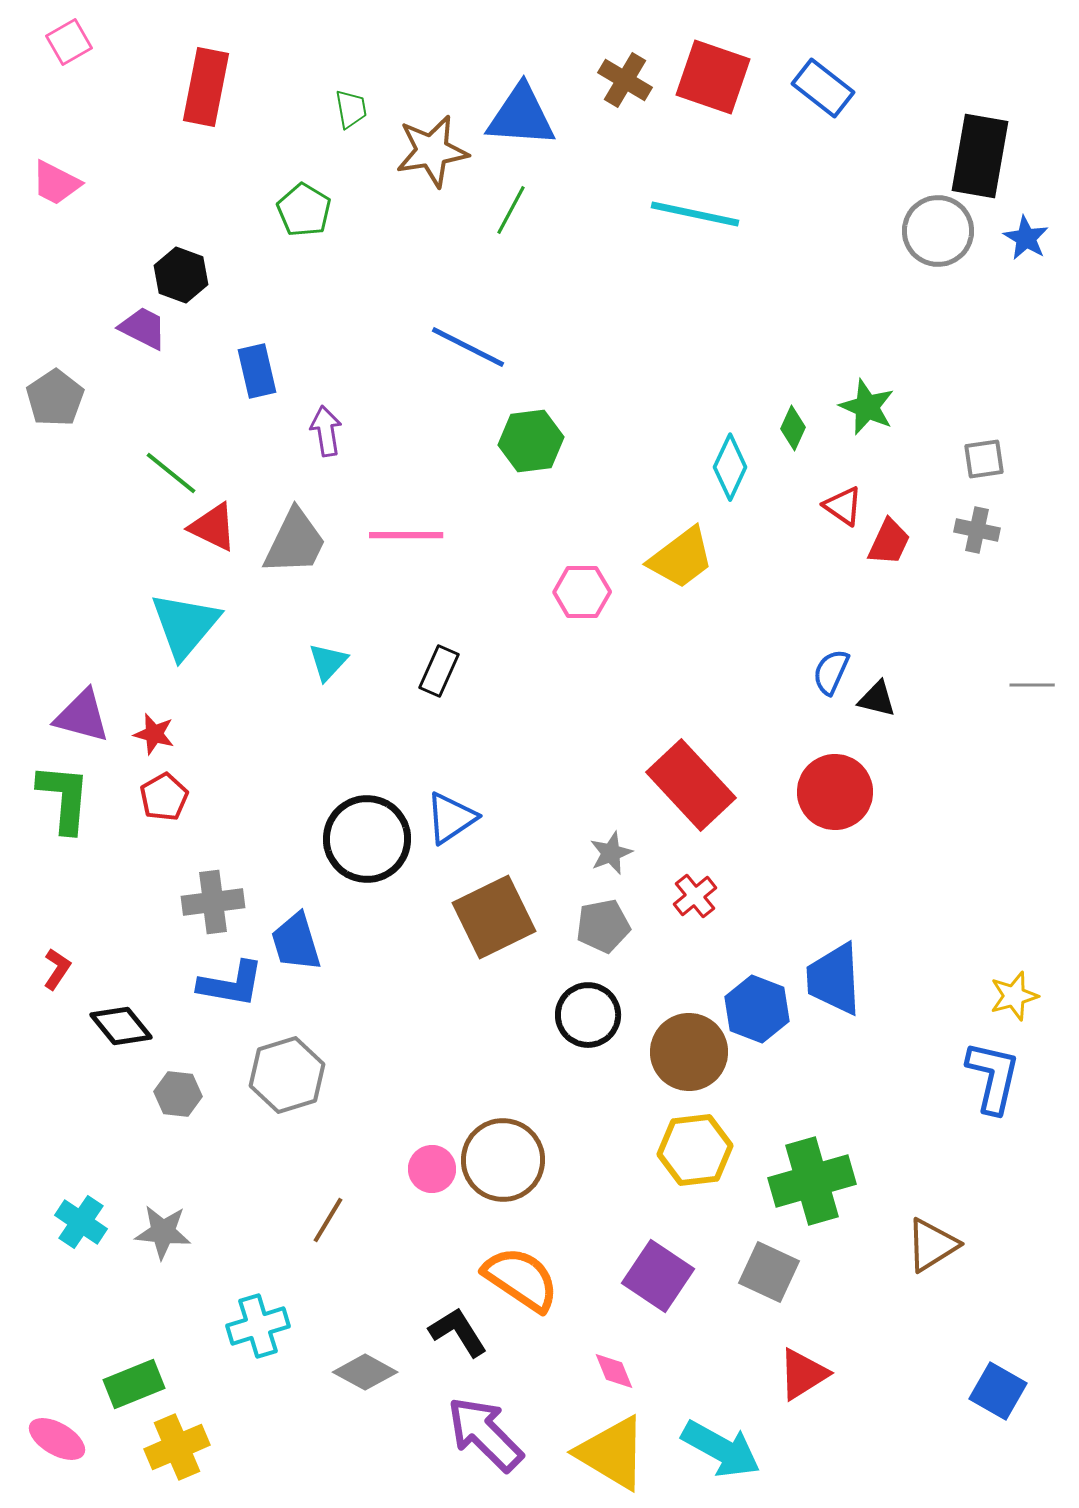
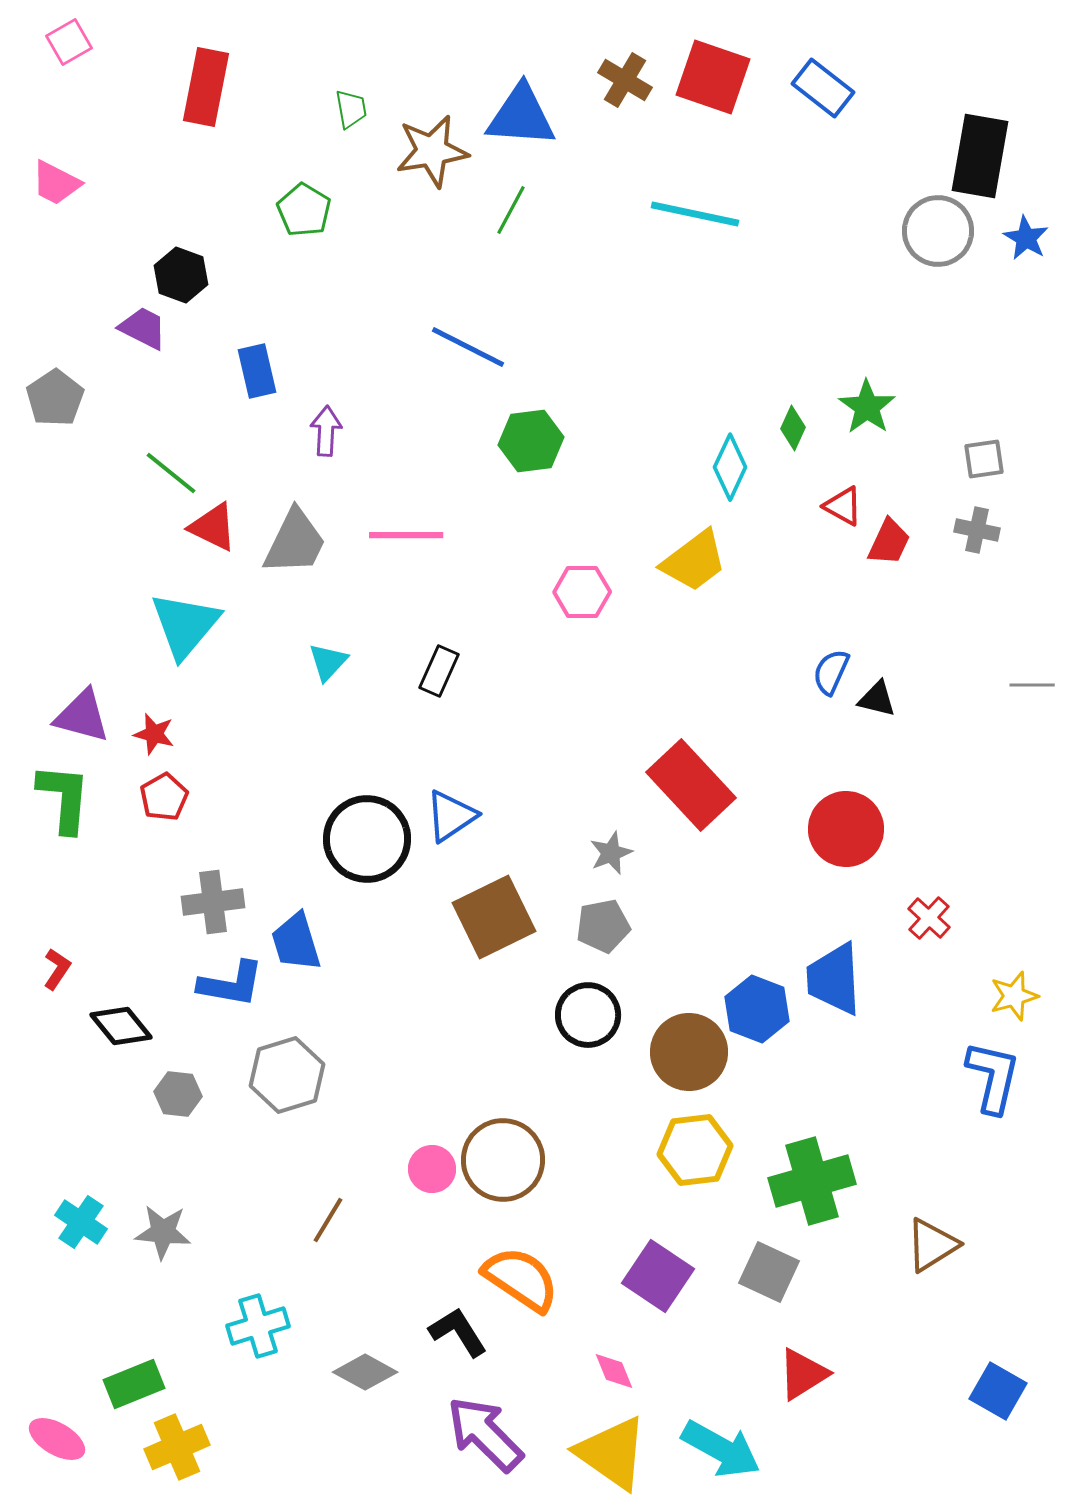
green star at (867, 407): rotated 12 degrees clockwise
purple arrow at (326, 431): rotated 12 degrees clockwise
red triangle at (843, 506): rotated 6 degrees counterclockwise
yellow trapezoid at (681, 558): moved 13 px right, 3 px down
red circle at (835, 792): moved 11 px right, 37 px down
blue triangle at (451, 818): moved 2 px up
red cross at (695, 896): moved 234 px right, 22 px down; rotated 9 degrees counterclockwise
yellow triangle at (612, 1453): rotated 4 degrees clockwise
